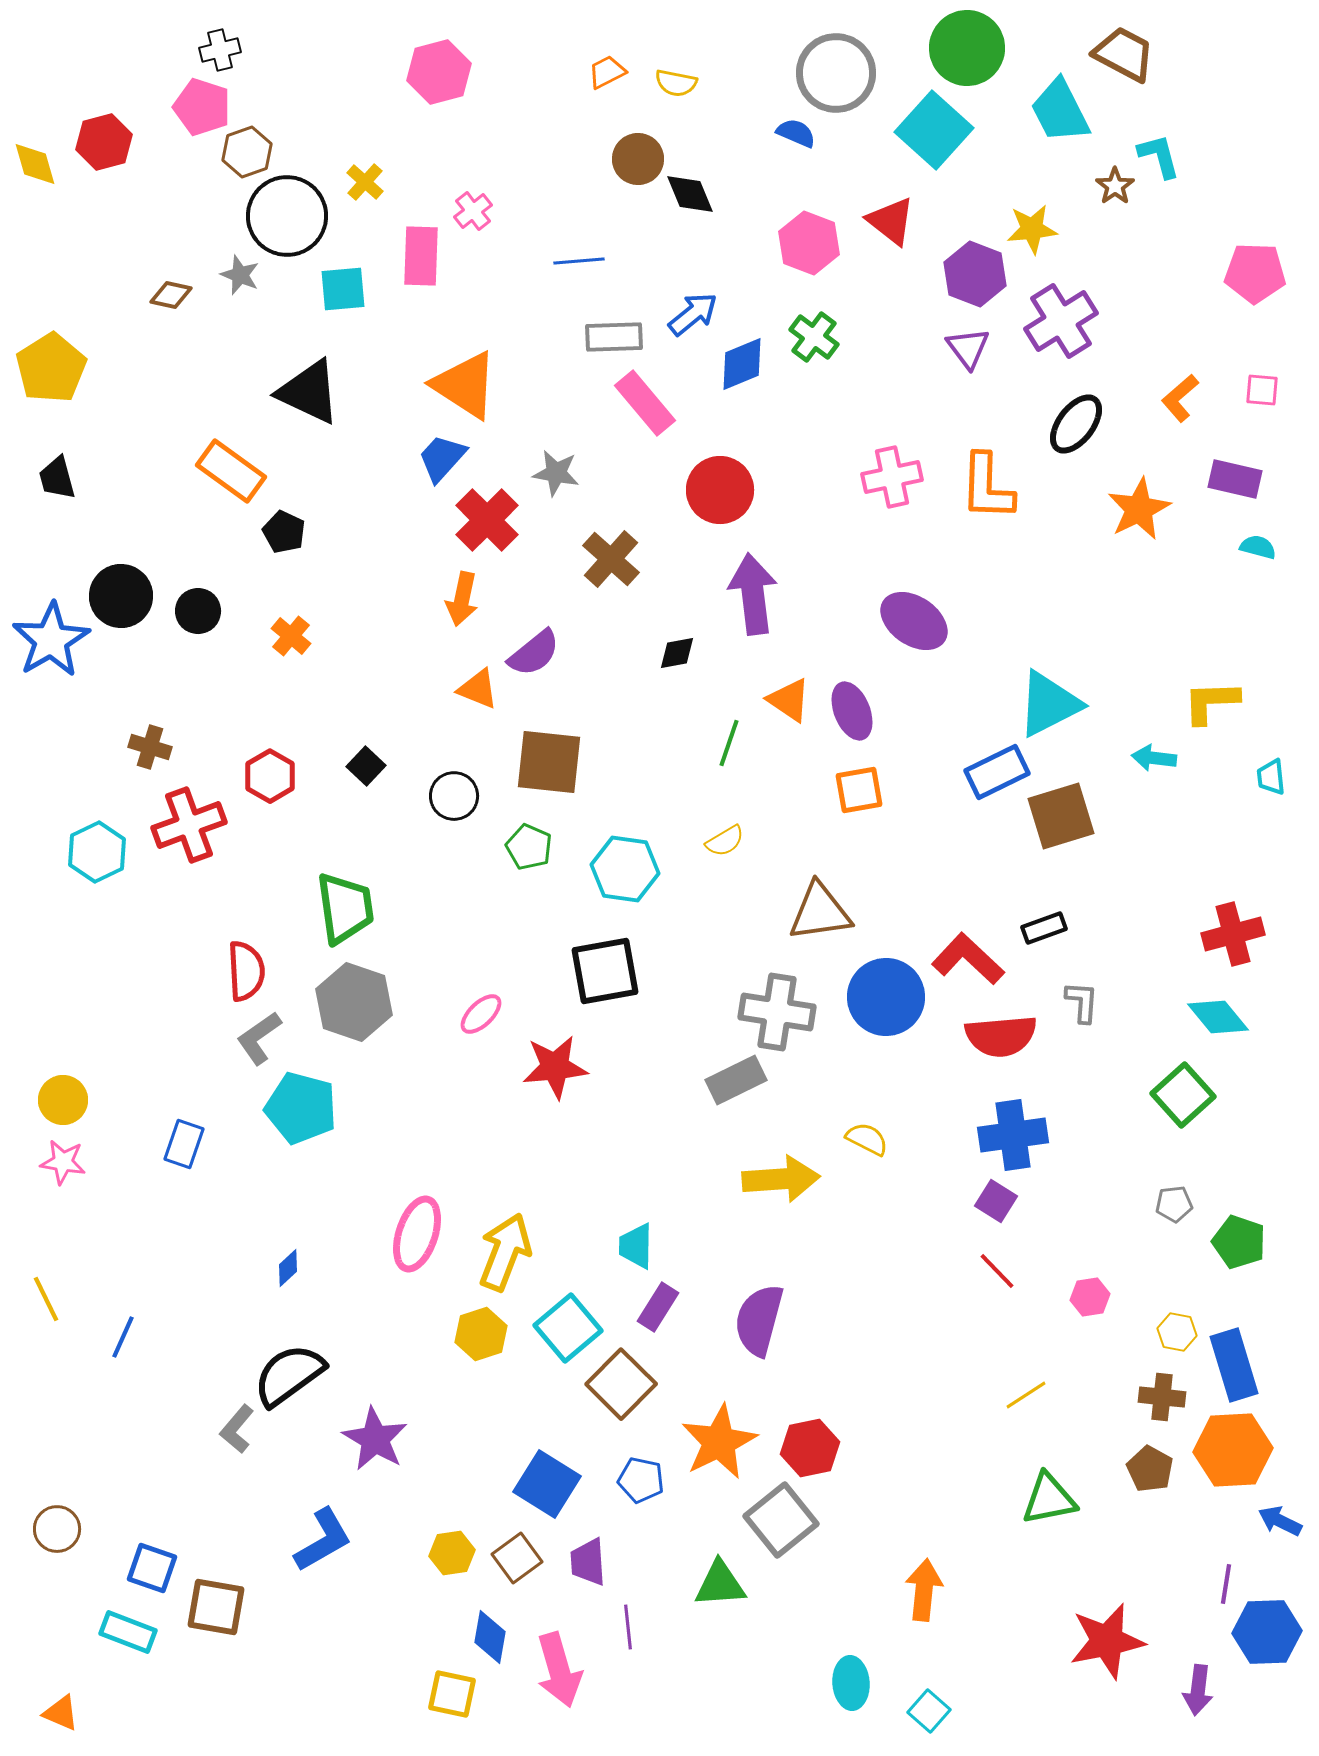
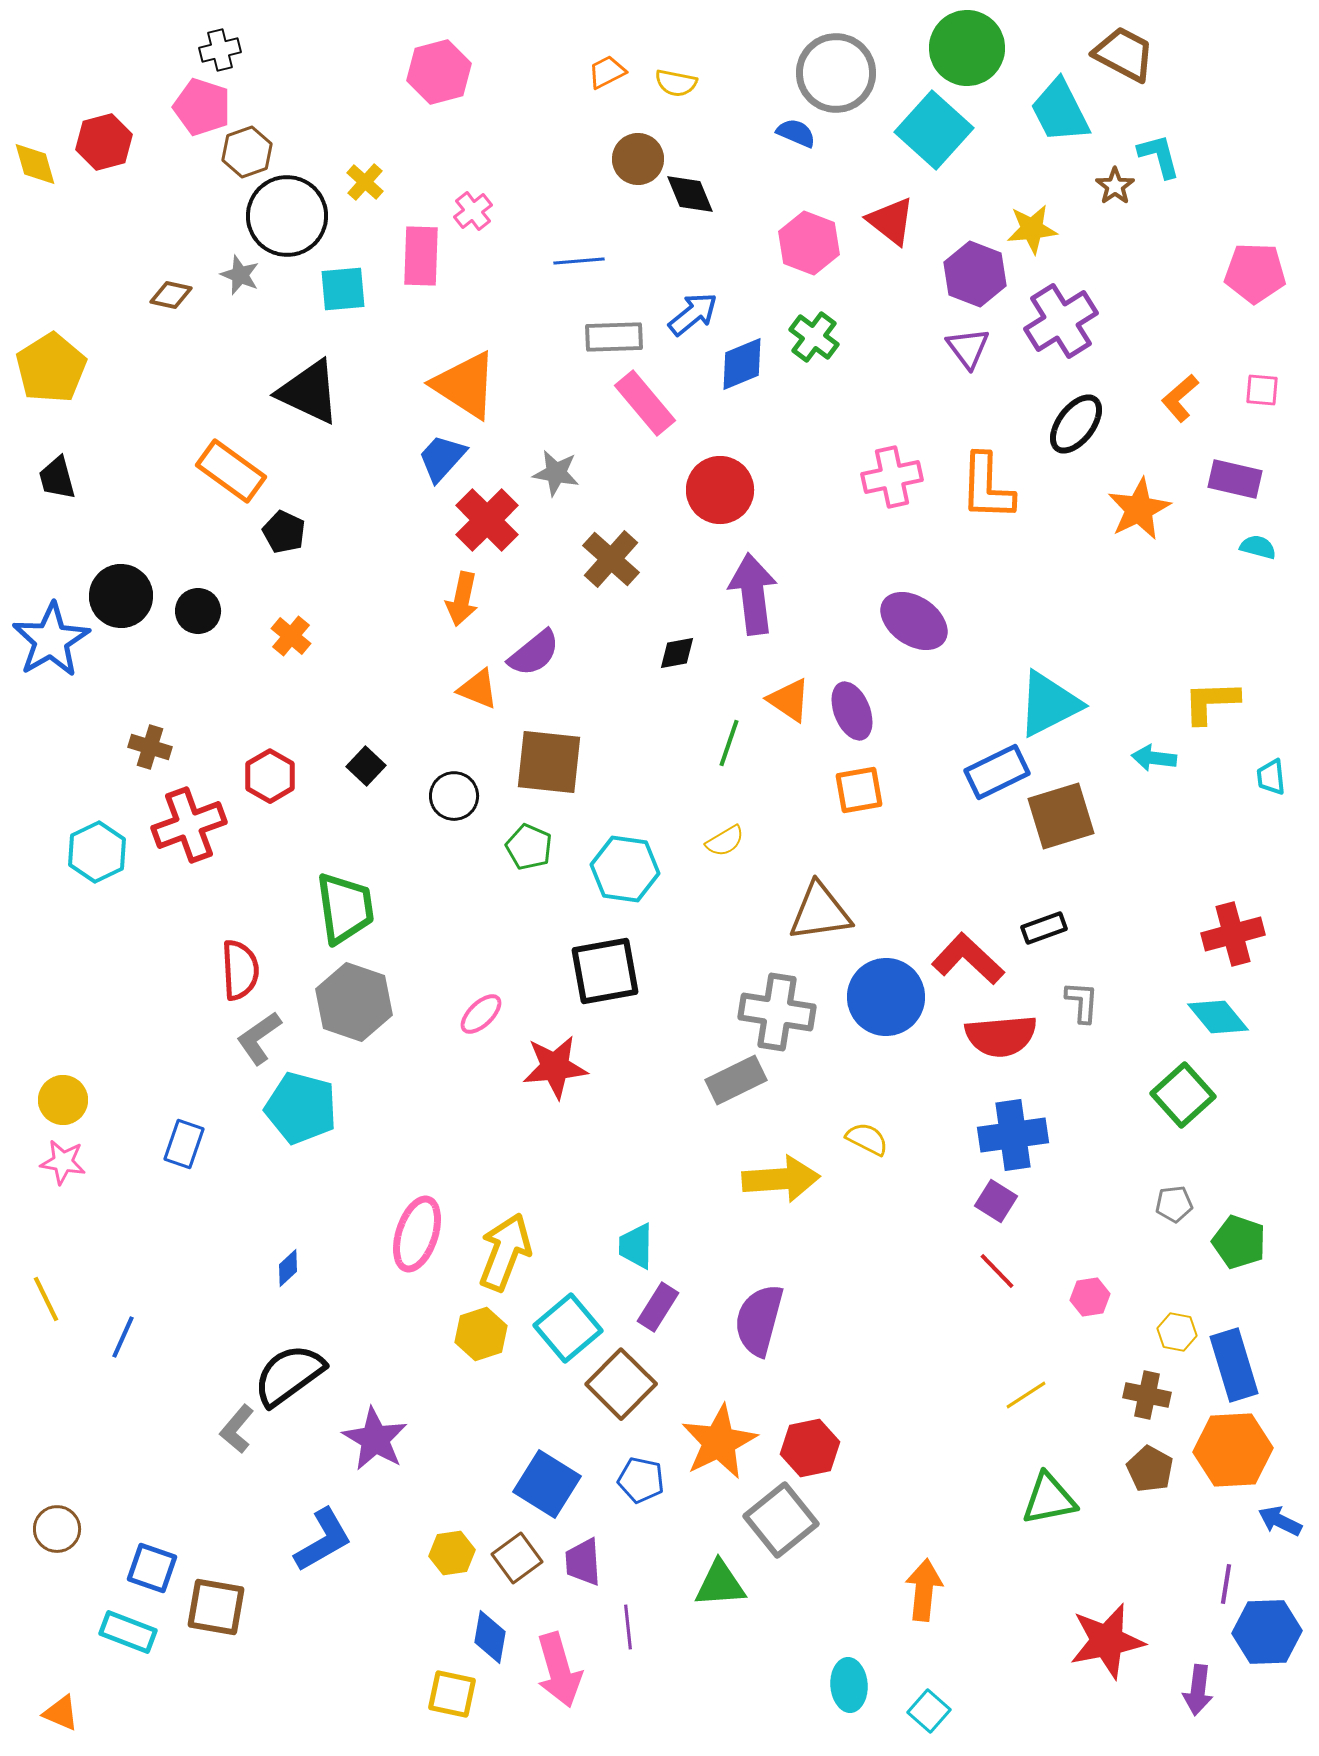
red semicircle at (246, 971): moved 6 px left, 1 px up
brown cross at (1162, 1397): moved 15 px left, 2 px up; rotated 6 degrees clockwise
purple trapezoid at (588, 1562): moved 5 px left
cyan ellipse at (851, 1683): moved 2 px left, 2 px down
